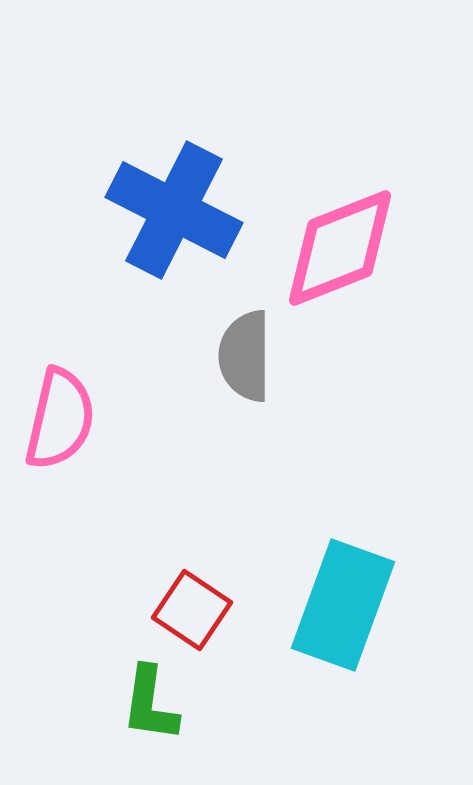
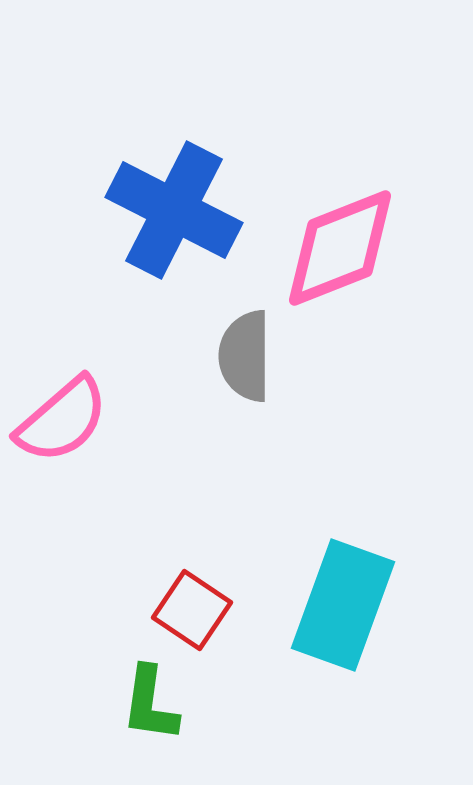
pink semicircle: moved 2 px right, 1 px down; rotated 36 degrees clockwise
